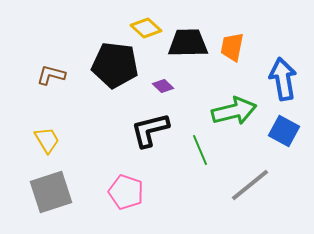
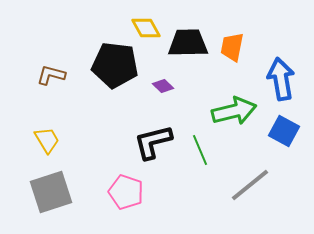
yellow diamond: rotated 20 degrees clockwise
blue arrow: moved 2 px left
black L-shape: moved 3 px right, 12 px down
